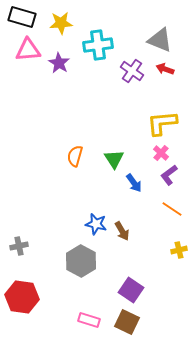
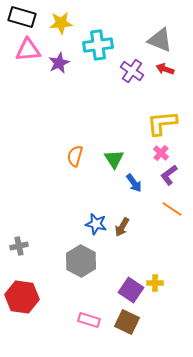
purple star: rotated 15 degrees clockwise
brown arrow: moved 4 px up; rotated 60 degrees clockwise
yellow cross: moved 24 px left, 33 px down; rotated 14 degrees clockwise
